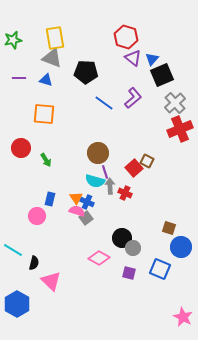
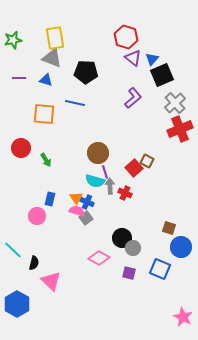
blue line at (104, 103): moved 29 px left; rotated 24 degrees counterclockwise
cyan line at (13, 250): rotated 12 degrees clockwise
